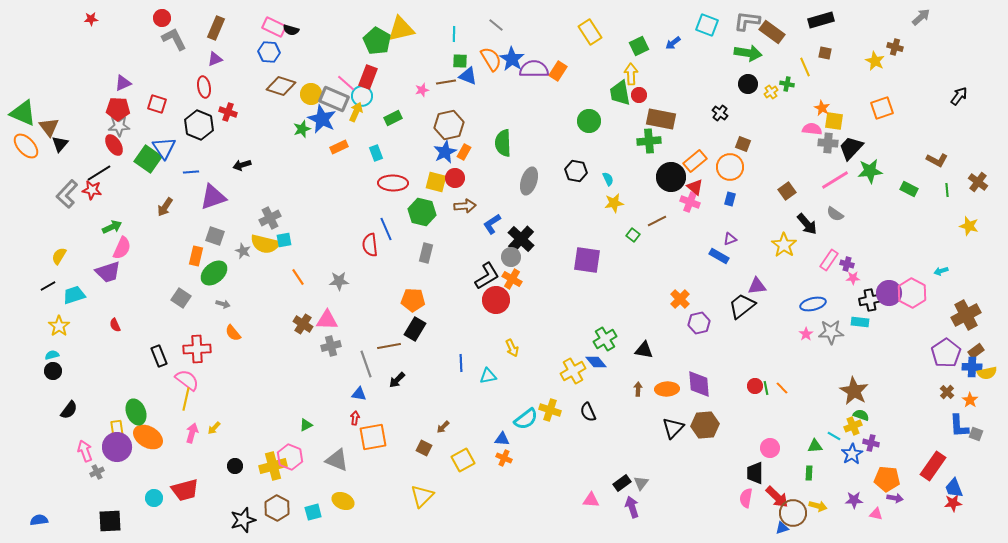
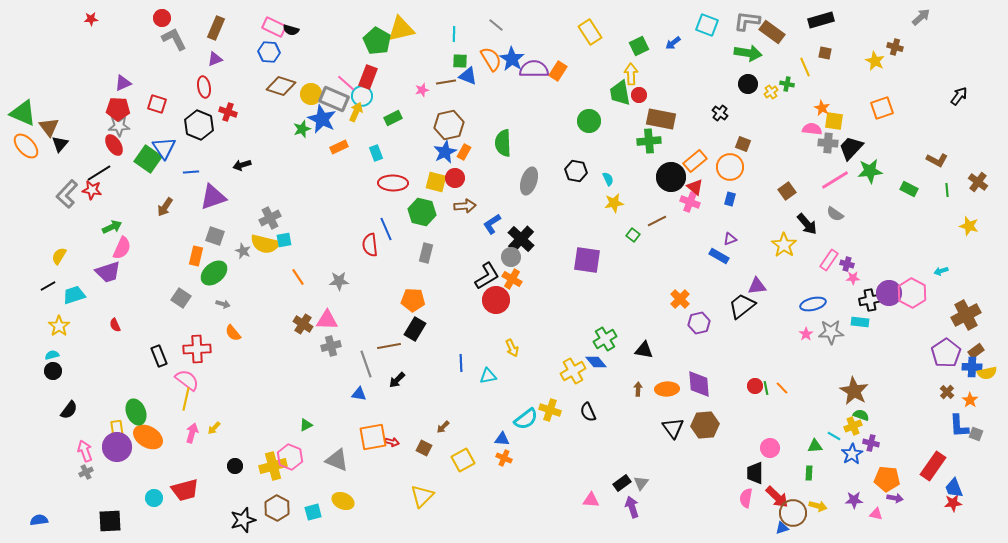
red arrow at (355, 418): moved 37 px right, 24 px down; rotated 96 degrees clockwise
black triangle at (673, 428): rotated 20 degrees counterclockwise
gray cross at (97, 472): moved 11 px left
